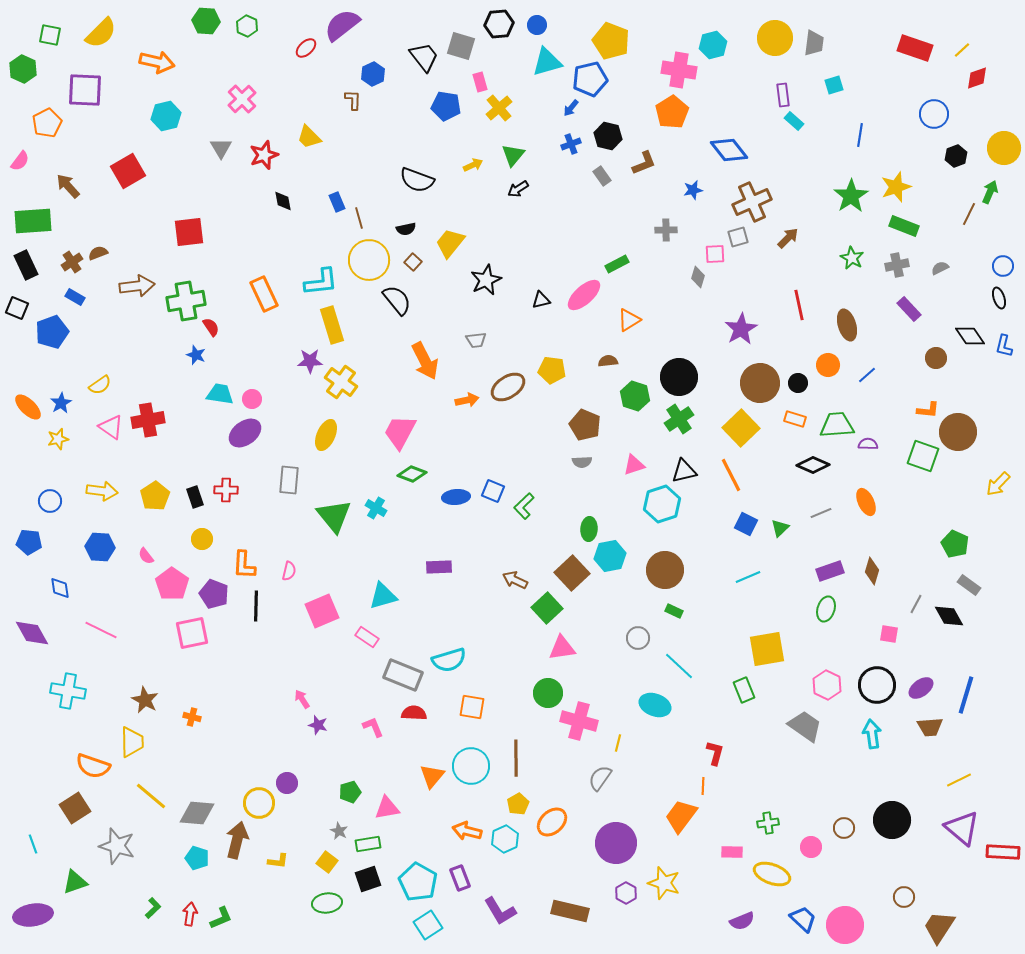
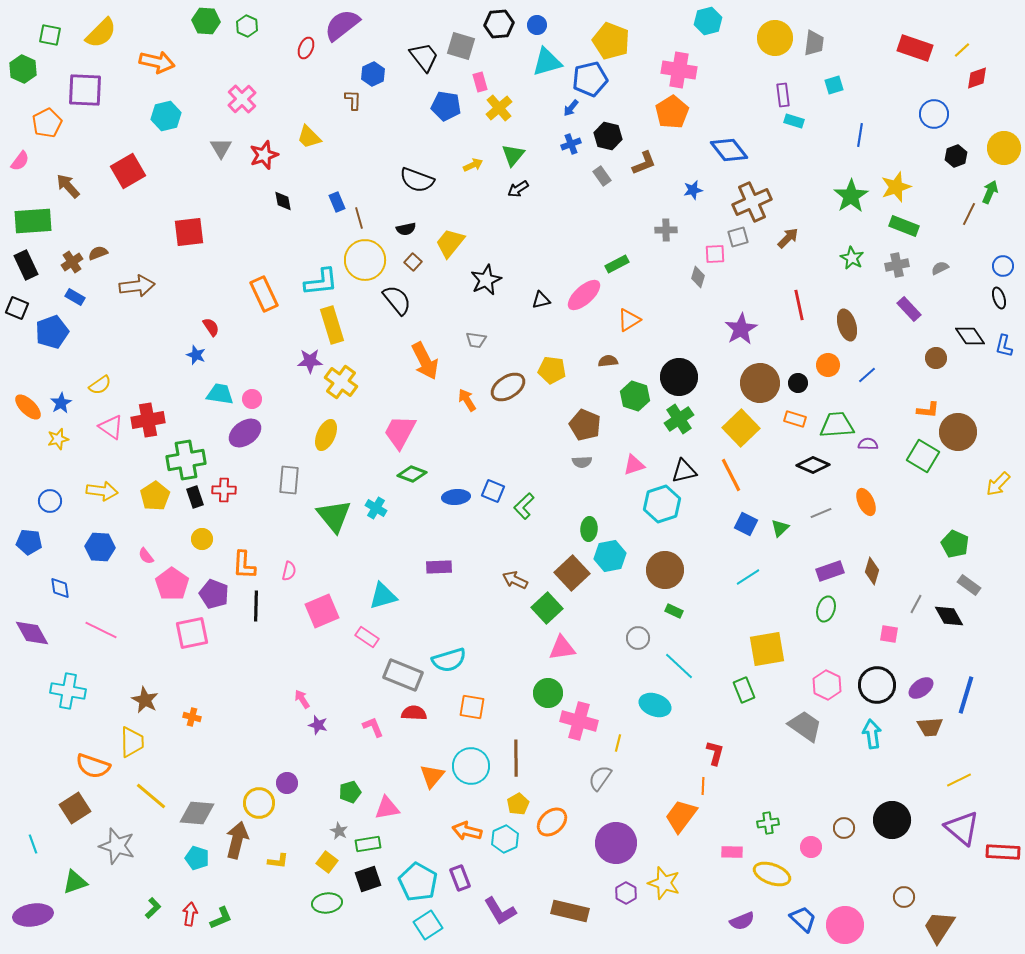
cyan hexagon at (713, 45): moved 5 px left, 24 px up
red ellipse at (306, 48): rotated 25 degrees counterclockwise
cyan rectangle at (794, 121): rotated 24 degrees counterclockwise
yellow circle at (369, 260): moved 4 px left
green cross at (186, 301): moved 159 px down
gray trapezoid at (476, 340): rotated 15 degrees clockwise
orange arrow at (467, 400): rotated 110 degrees counterclockwise
green square at (923, 456): rotated 12 degrees clockwise
red cross at (226, 490): moved 2 px left
cyan line at (748, 577): rotated 10 degrees counterclockwise
